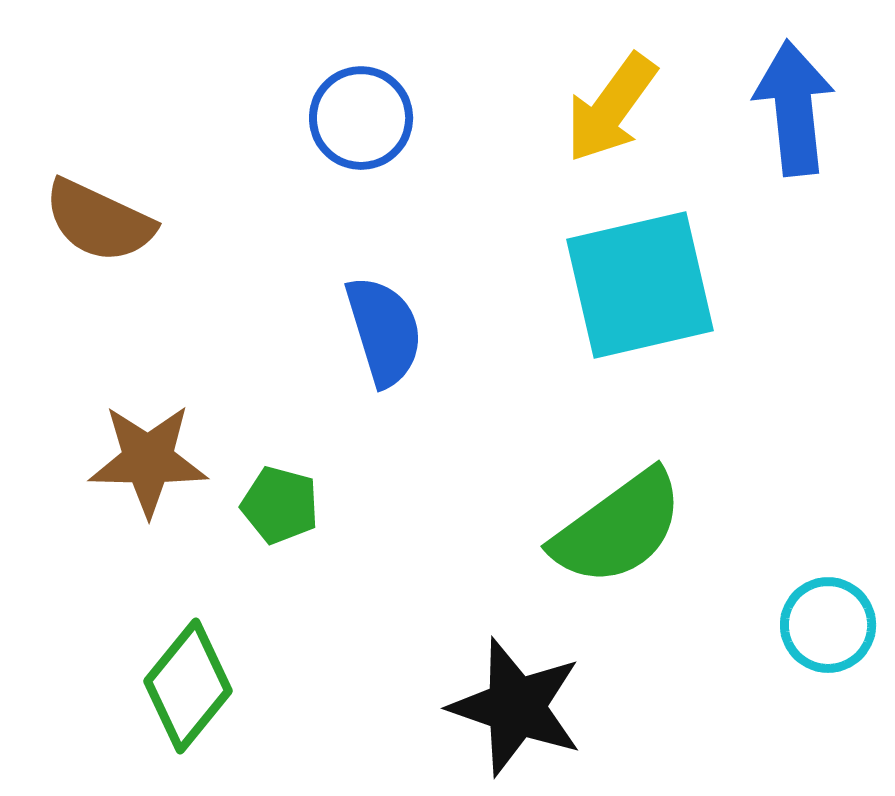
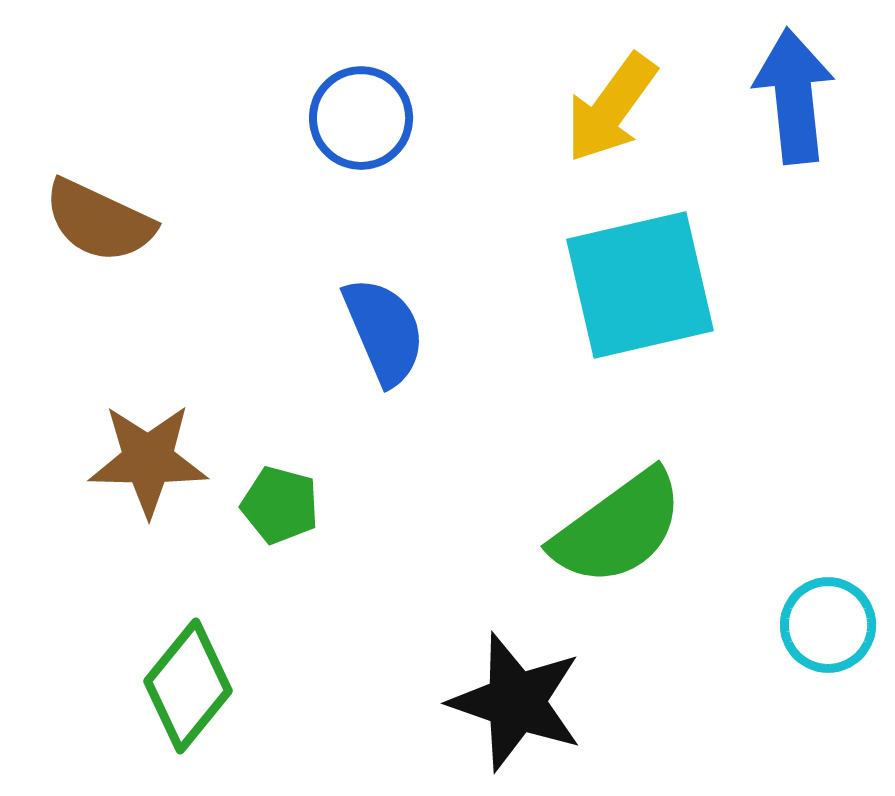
blue arrow: moved 12 px up
blue semicircle: rotated 6 degrees counterclockwise
black star: moved 5 px up
